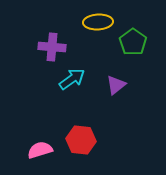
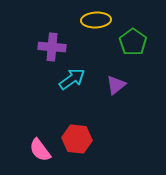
yellow ellipse: moved 2 px left, 2 px up
red hexagon: moved 4 px left, 1 px up
pink semicircle: rotated 110 degrees counterclockwise
